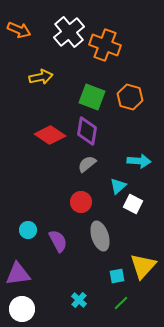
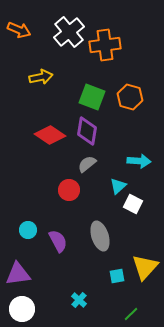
orange cross: rotated 28 degrees counterclockwise
red circle: moved 12 px left, 12 px up
yellow triangle: moved 2 px right, 1 px down
green line: moved 10 px right, 11 px down
